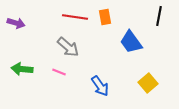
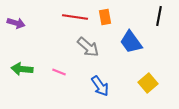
gray arrow: moved 20 px right
